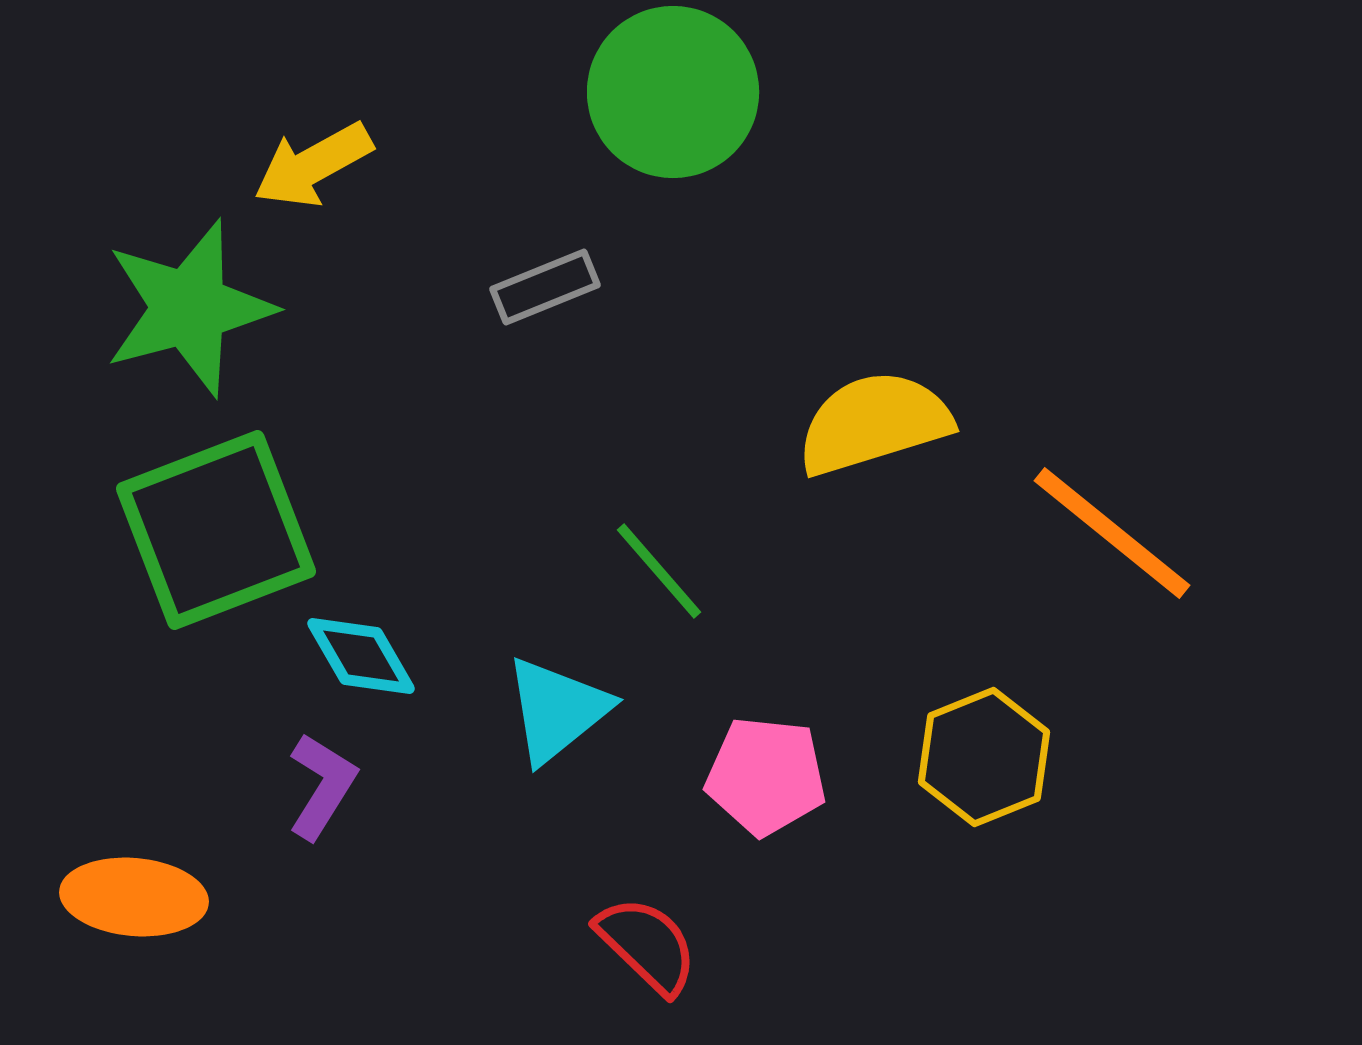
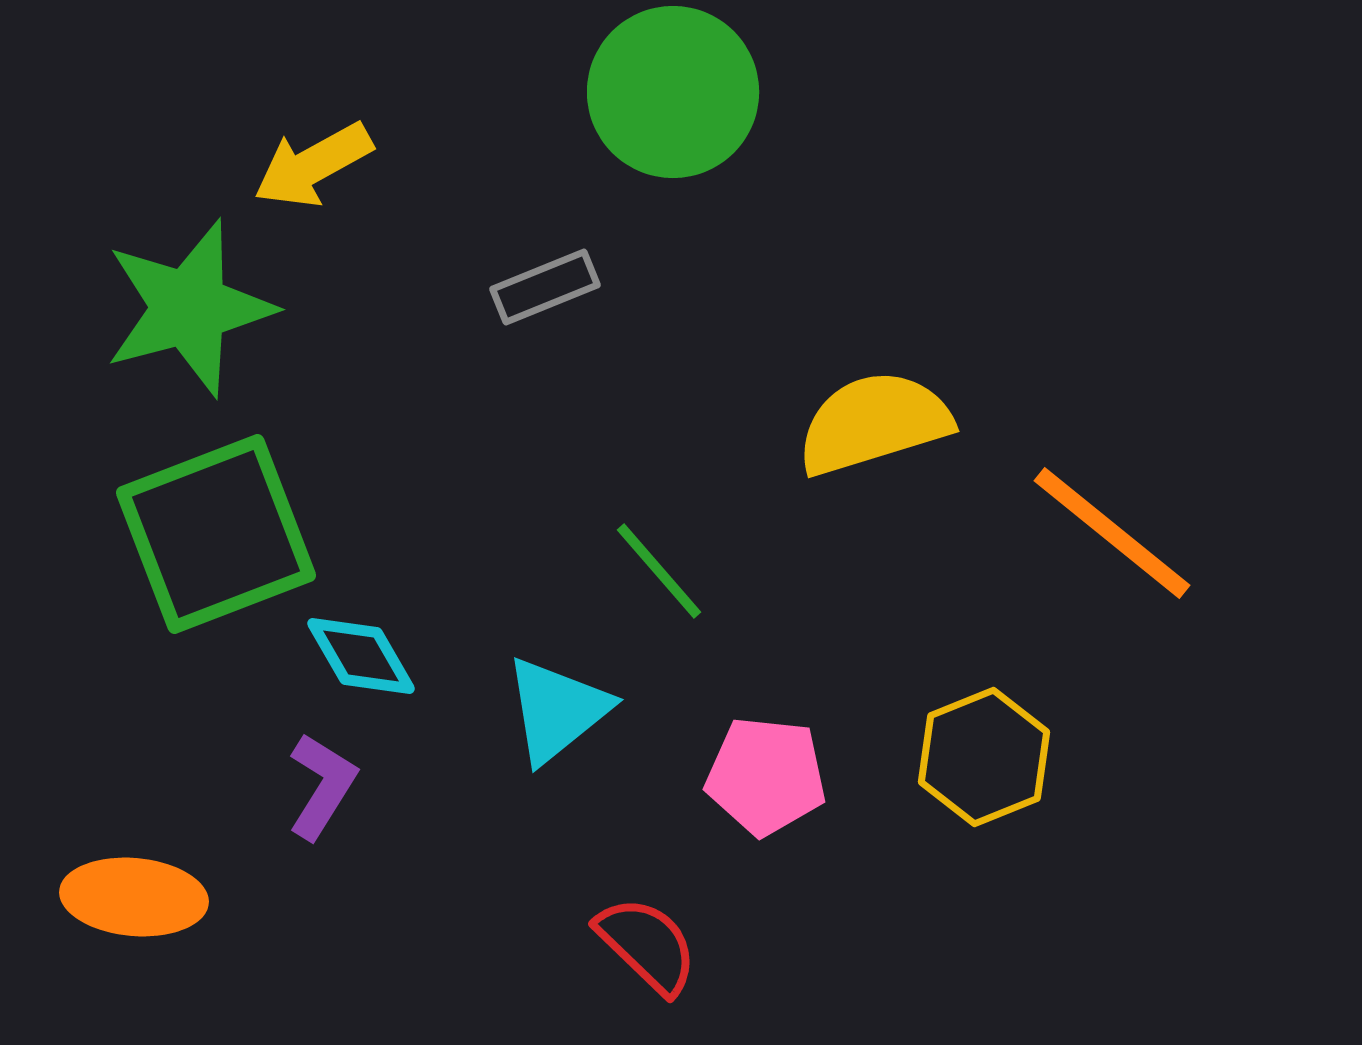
green square: moved 4 px down
